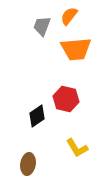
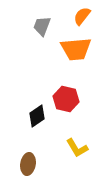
orange semicircle: moved 13 px right
